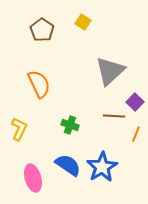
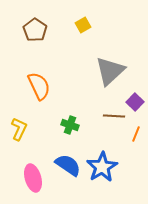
yellow square: moved 3 px down; rotated 28 degrees clockwise
brown pentagon: moved 7 px left
orange semicircle: moved 2 px down
